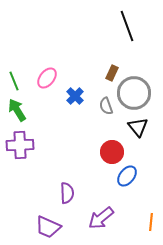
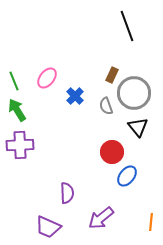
brown rectangle: moved 2 px down
